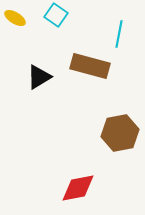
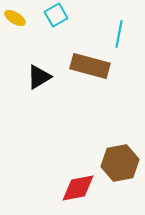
cyan square: rotated 25 degrees clockwise
brown hexagon: moved 30 px down
